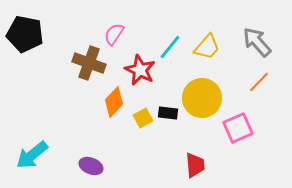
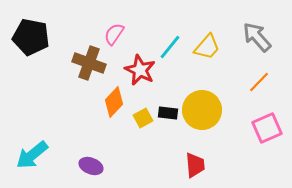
black pentagon: moved 6 px right, 3 px down
gray arrow: moved 5 px up
yellow circle: moved 12 px down
pink square: moved 29 px right
